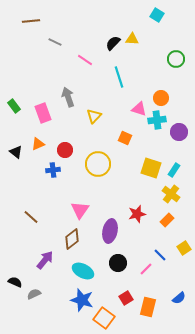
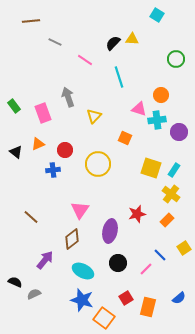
orange circle at (161, 98): moved 3 px up
